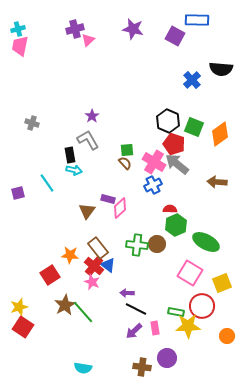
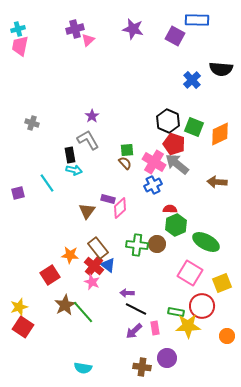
orange diamond at (220, 134): rotated 10 degrees clockwise
